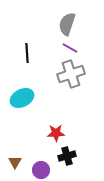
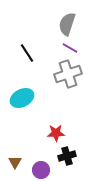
black line: rotated 30 degrees counterclockwise
gray cross: moved 3 px left
